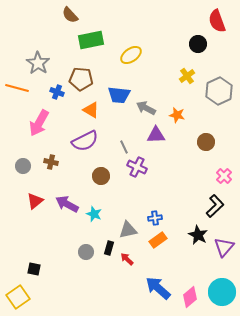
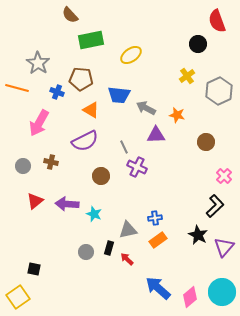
purple arrow at (67, 204): rotated 25 degrees counterclockwise
